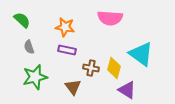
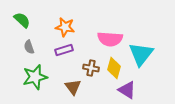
pink semicircle: moved 21 px down
purple rectangle: moved 3 px left; rotated 30 degrees counterclockwise
cyan triangle: rotated 32 degrees clockwise
